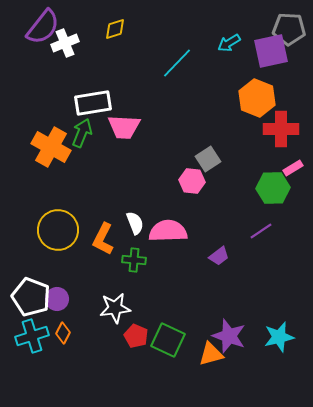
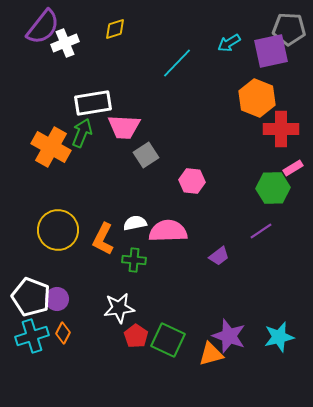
gray square: moved 62 px left, 4 px up
white semicircle: rotated 80 degrees counterclockwise
white star: moved 4 px right
red pentagon: rotated 10 degrees clockwise
